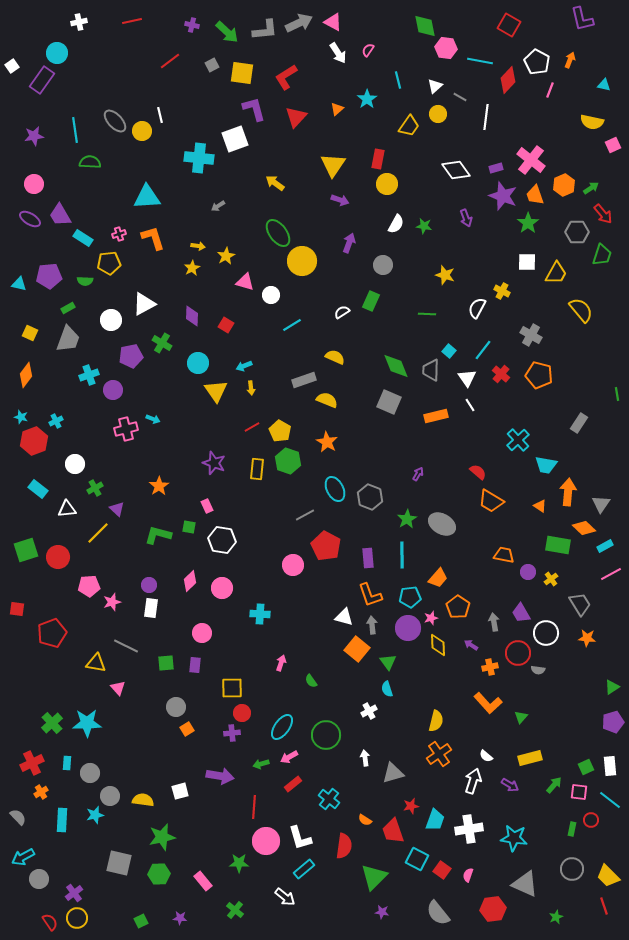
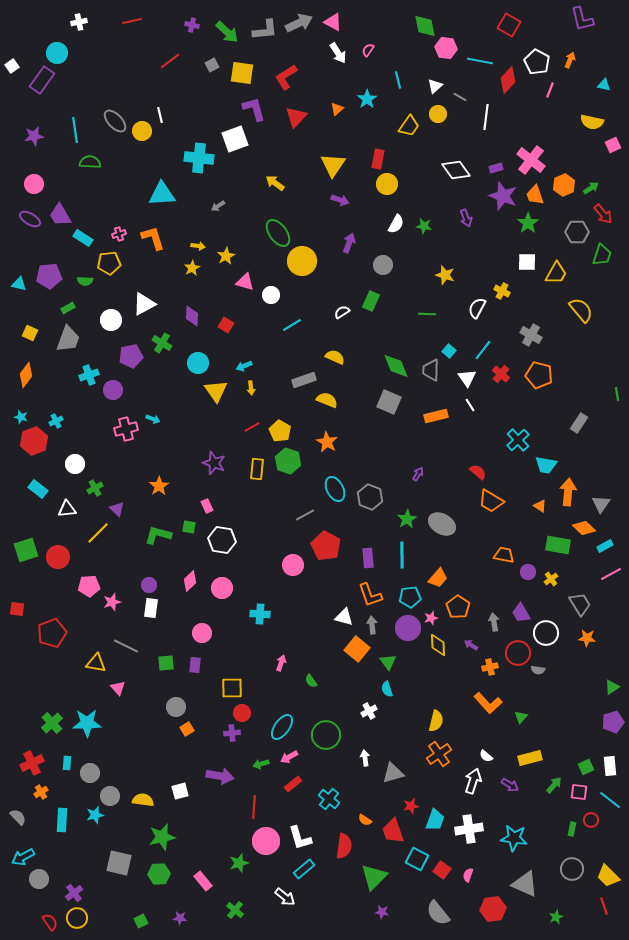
cyan triangle at (147, 197): moved 15 px right, 3 px up
green star at (239, 863): rotated 18 degrees counterclockwise
